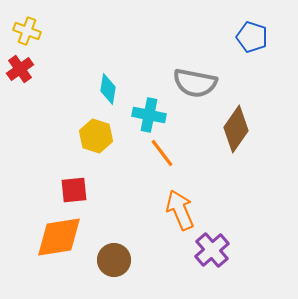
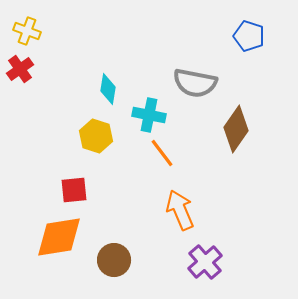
blue pentagon: moved 3 px left, 1 px up
purple cross: moved 7 px left, 12 px down
